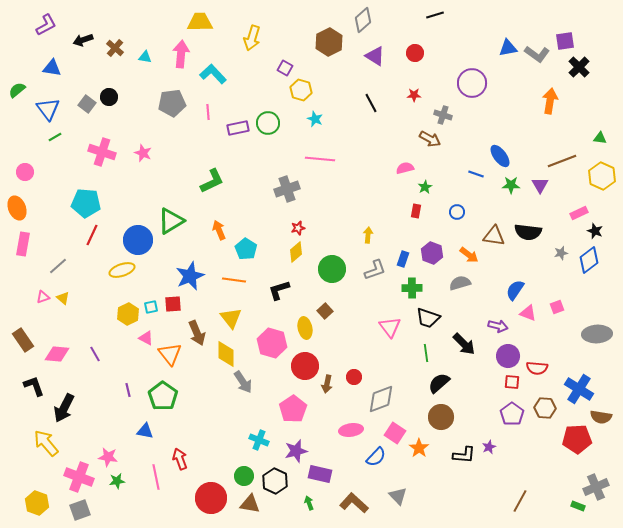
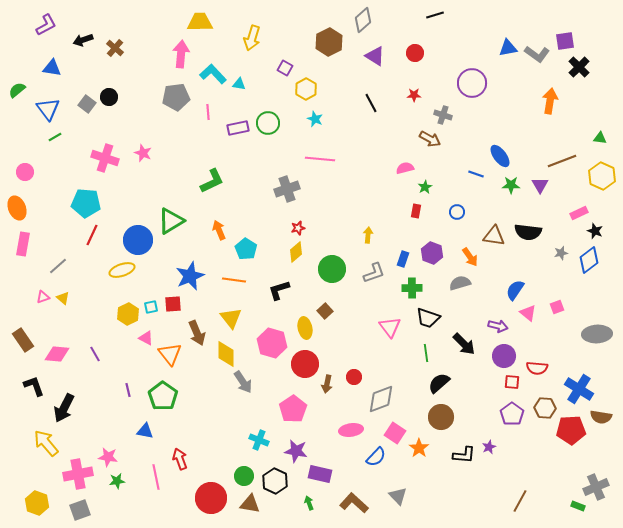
cyan triangle at (145, 57): moved 94 px right, 27 px down
yellow hexagon at (301, 90): moved 5 px right, 1 px up; rotated 15 degrees clockwise
gray pentagon at (172, 103): moved 4 px right, 6 px up
pink cross at (102, 152): moved 3 px right, 6 px down
orange arrow at (469, 255): moved 1 px right, 2 px down; rotated 18 degrees clockwise
gray L-shape at (375, 270): moved 1 px left, 3 px down
pink triangle at (528, 313): rotated 18 degrees clockwise
purple circle at (508, 356): moved 4 px left
red circle at (305, 366): moved 2 px up
red pentagon at (577, 439): moved 6 px left, 9 px up
purple star at (296, 451): rotated 25 degrees clockwise
pink cross at (79, 477): moved 1 px left, 3 px up; rotated 32 degrees counterclockwise
